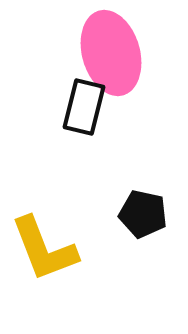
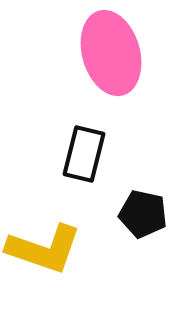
black rectangle: moved 47 px down
yellow L-shape: rotated 50 degrees counterclockwise
